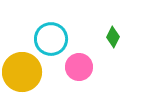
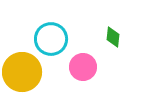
green diamond: rotated 20 degrees counterclockwise
pink circle: moved 4 px right
